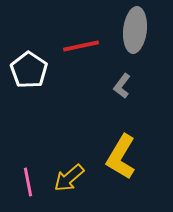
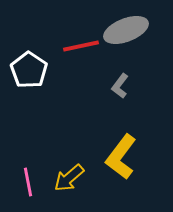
gray ellipse: moved 9 px left; rotated 63 degrees clockwise
gray L-shape: moved 2 px left
yellow L-shape: rotated 6 degrees clockwise
